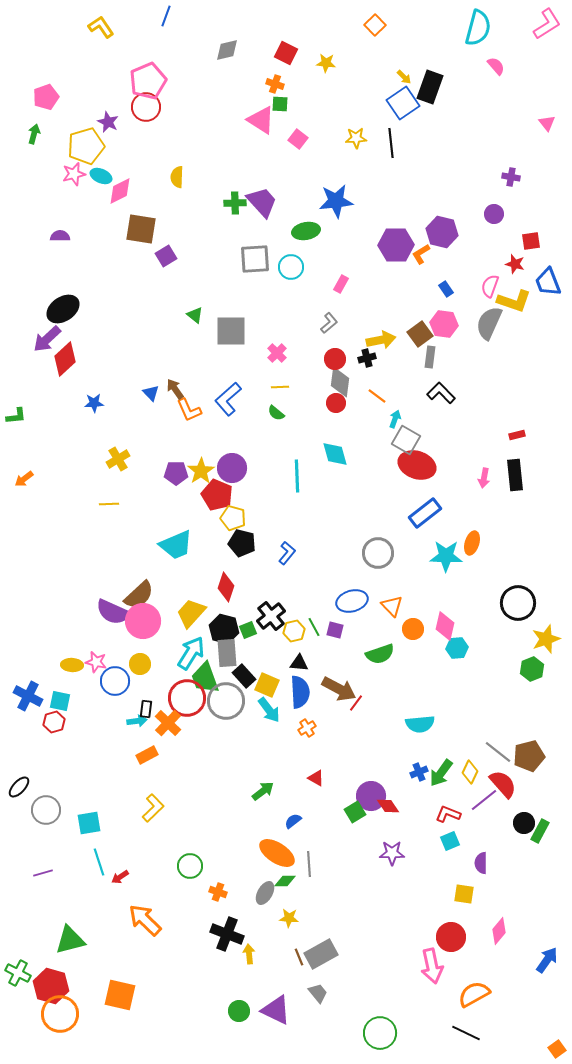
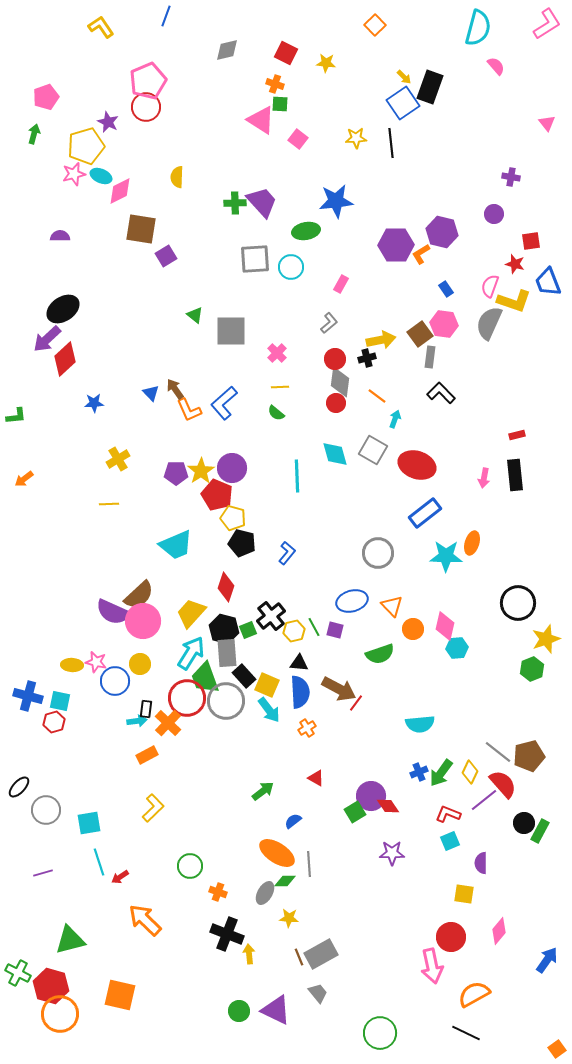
blue L-shape at (228, 399): moved 4 px left, 4 px down
gray square at (406, 440): moved 33 px left, 10 px down
blue cross at (28, 696): rotated 12 degrees counterclockwise
